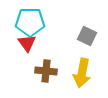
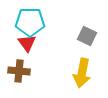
brown cross: moved 27 px left
